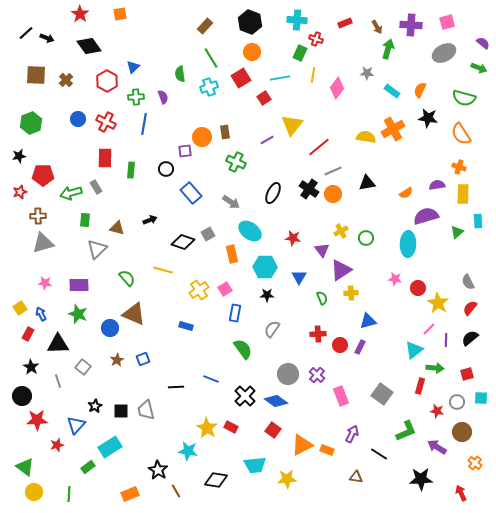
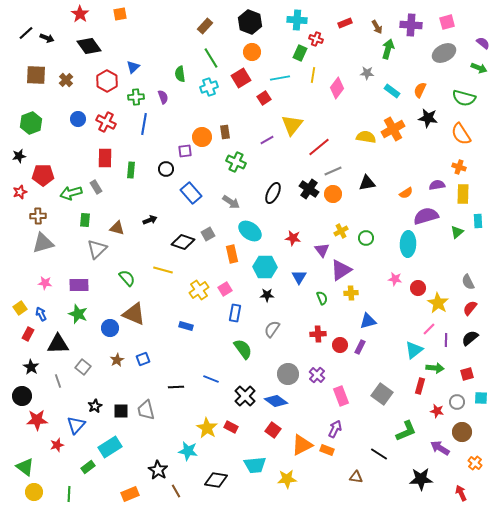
purple arrow at (352, 434): moved 17 px left, 5 px up
purple arrow at (437, 447): moved 3 px right, 1 px down
